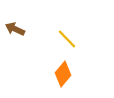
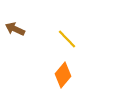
orange diamond: moved 1 px down
